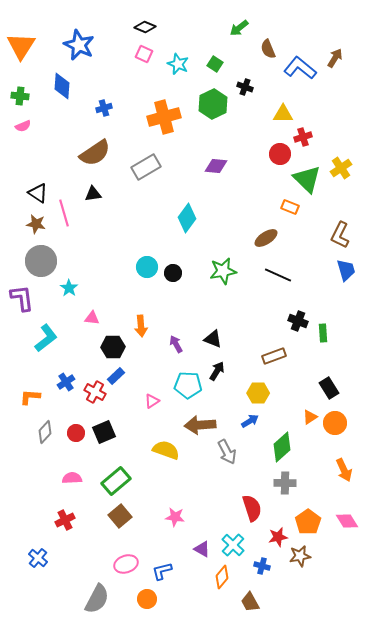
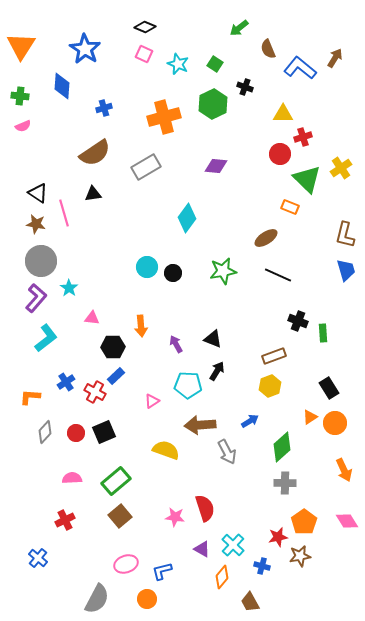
blue star at (79, 45): moved 6 px right, 4 px down; rotated 8 degrees clockwise
brown L-shape at (340, 235): moved 5 px right; rotated 12 degrees counterclockwise
purple L-shape at (22, 298): moved 14 px right; rotated 48 degrees clockwise
yellow hexagon at (258, 393): moved 12 px right, 7 px up; rotated 20 degrees counterclockwise
red semicircle at (252, 508): moved 47 px left
orange pentagon at (308, 522): moved 4 px left
